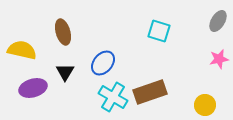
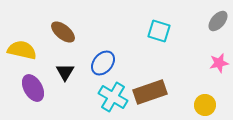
gray ellipse: rotated 10 degrees clockwise
brown ellipse: rotated 35 degrees counterclockwise
pink star: moved 4 px down
purple ellipse: rotated 76 degrees clockwise
